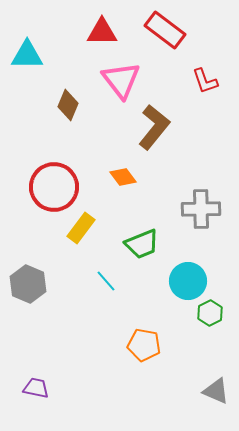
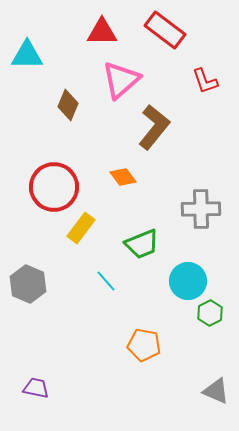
pink triangle: rotated 27 degrees clockwise
